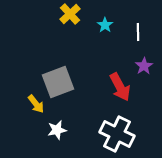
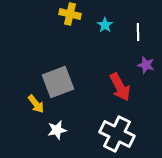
yellow cross: rotated 35 degrees counterclockwise
purple star: moved 2 px right, 1 px up; rotated 24 degrees counterclockwise
